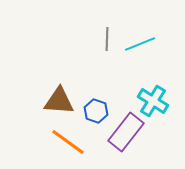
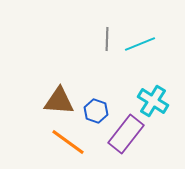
purple rectangle: moved 2 px down
